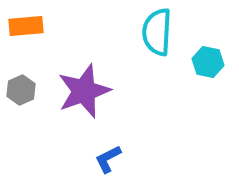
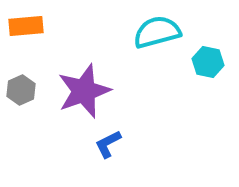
cyan semicircle: rotated 72 degrees clockwise
blue L-shape: moved 15 px up
